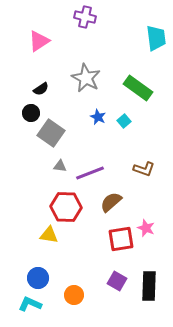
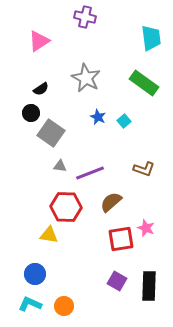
cyan trapezoid: moved 5 px left
green rectangle: moved 6 px right, 5 px up
blue circle: moved 3 px left, 4 px up
orange circle: moved 10 px left, 11 px down
